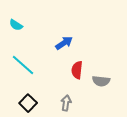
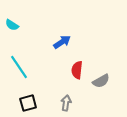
cyan semicircle: moved 4 px left
blue arrow: moved 2 px left, 1 px up
cyan line: moved 4 px left, 2 px down; rotated 15 degrees clockwise
gray semicircle: rotated 36 degrees counterclockwise
black square: rotated 30 degrees clockwise
